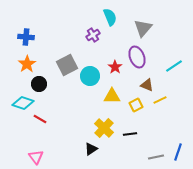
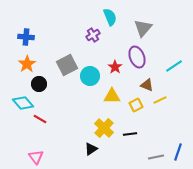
cyan diamond: rotated 30 degrees clockwise
